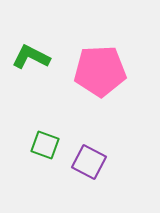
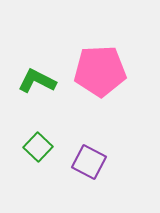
green L-shape: moved 6 px right, 24 px down
green square: moved 7 px left, 2 px down; rotated 24 degrees clockwise
